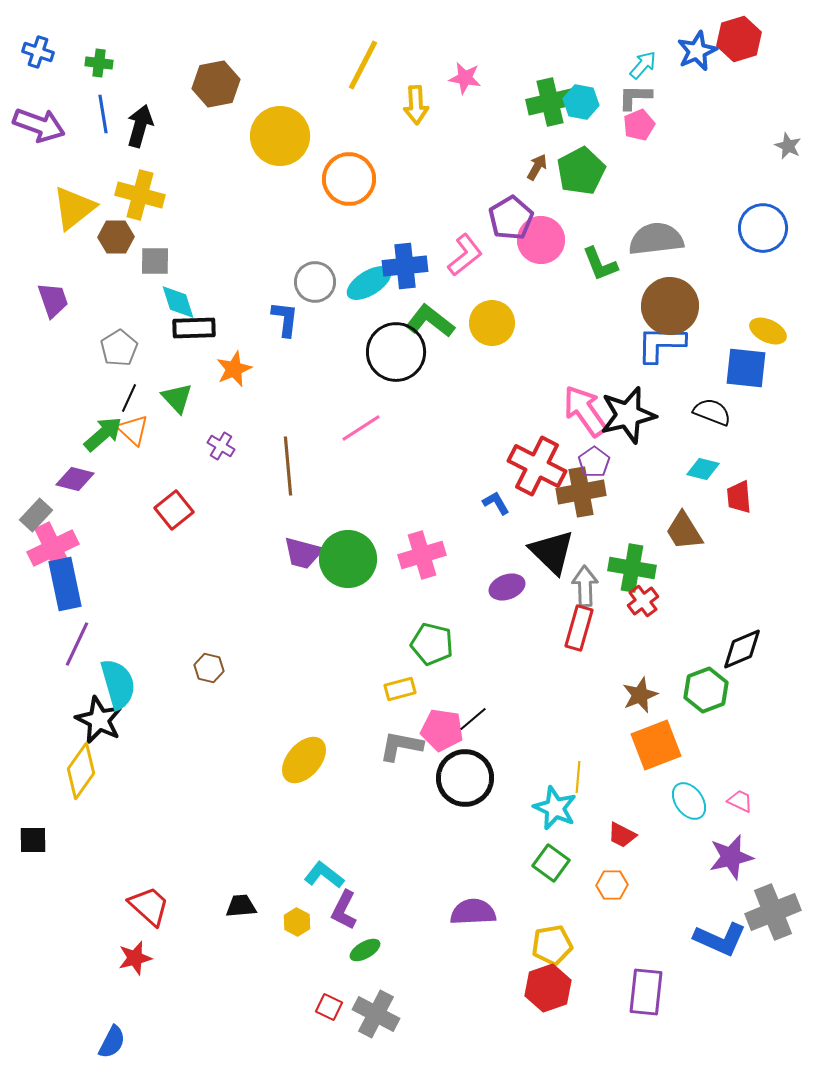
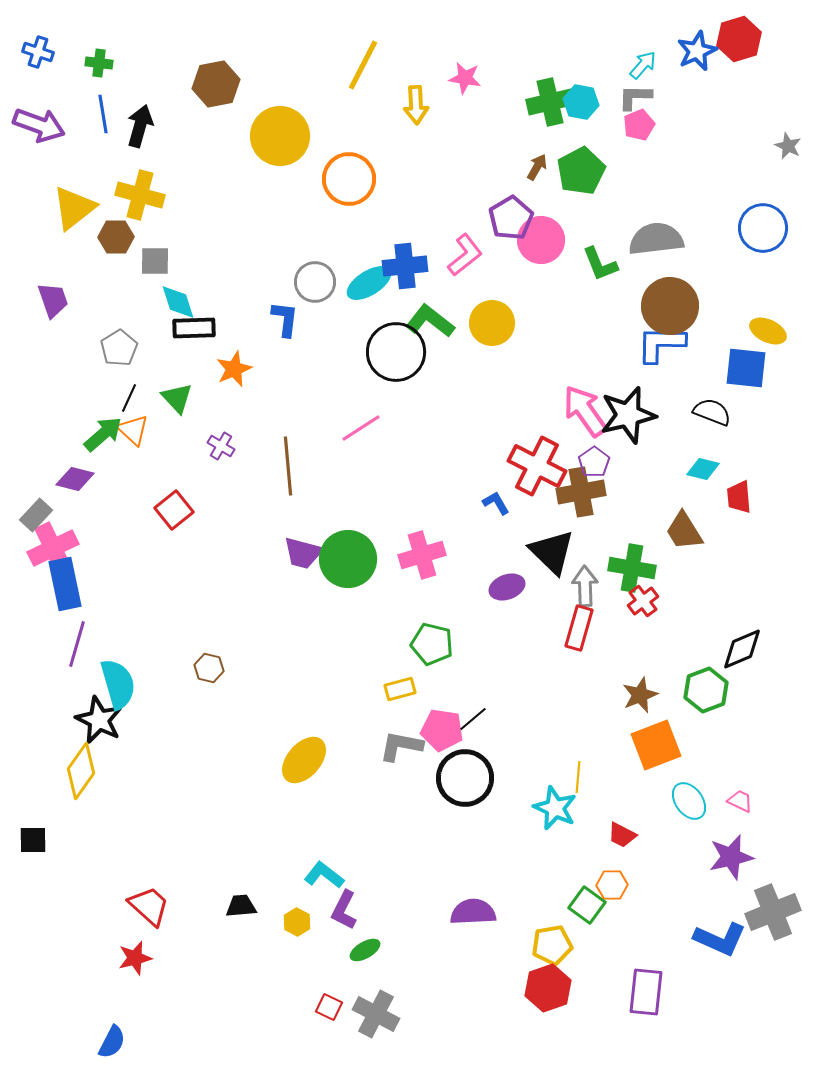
purple line at (77, 644): rotated 9 degrees counterclockwise
green square at (551, 863): moved 36 px right, 42 px down
